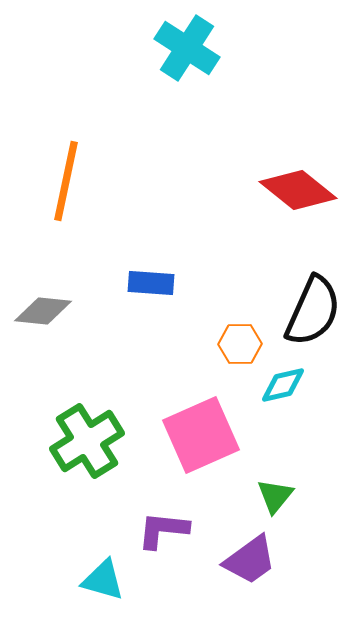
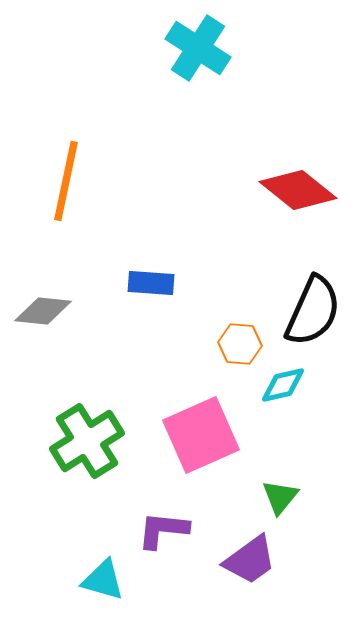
cyan cross: moved 11 px right
orange hexagon: rotated 6 degrees clockwise
green triangle: moved 5 px right, 1 px down
